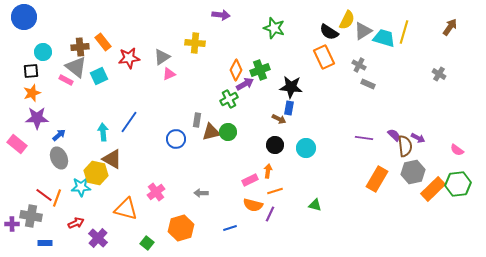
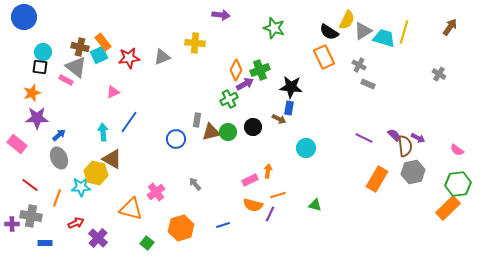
brown cross at (80, 47): rotated 18 degrees clockwise
gray triangle at (162, 57): rotated 12 degrees clockwise
black square at (31, 71): moved 9 px right, 4 px up; rotated 14 degrees clockwise
pink triangle at (169, 74): moved 56 px left, 18 px down
cyan square at (99, 76): moved 21 px up
purple line at (364, 138): rotated 18 degrees clockwise
black circle at (275, 145): moved 22 px left, 18 px up
orange rectangle at (433, 189): moved 15 px right, 19 px down
orange line at (275, 191): moved 3 px right, 4 px down
gray arrow at (201, 193): moved 6 px left, 9 px up; rotated 48 degrees clockwise
red line at (44, 195): moved 14 px left, 10 px up
orange triangle at (126, 209): moved 5 px right
blue line at (230, 228): moved 7 px left, 3 px up
